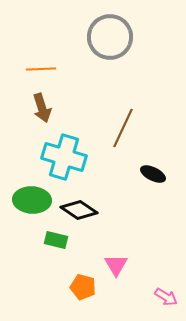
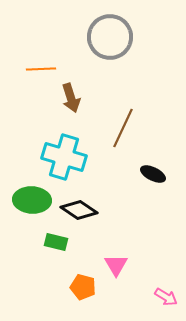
brown arrow: moved 29 px right, 10 px up
green rectangle: moved 2 px down
